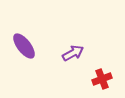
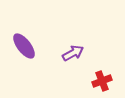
red cross: moved 2 px down
